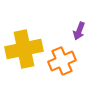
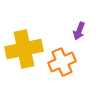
orange cross: moved 1 px down
